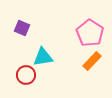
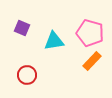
pink pentagon: rotated 16 degrees counterclockwise
cyan triangle: moved 11 px right, 16 px up
red circle: moved 1 px right
